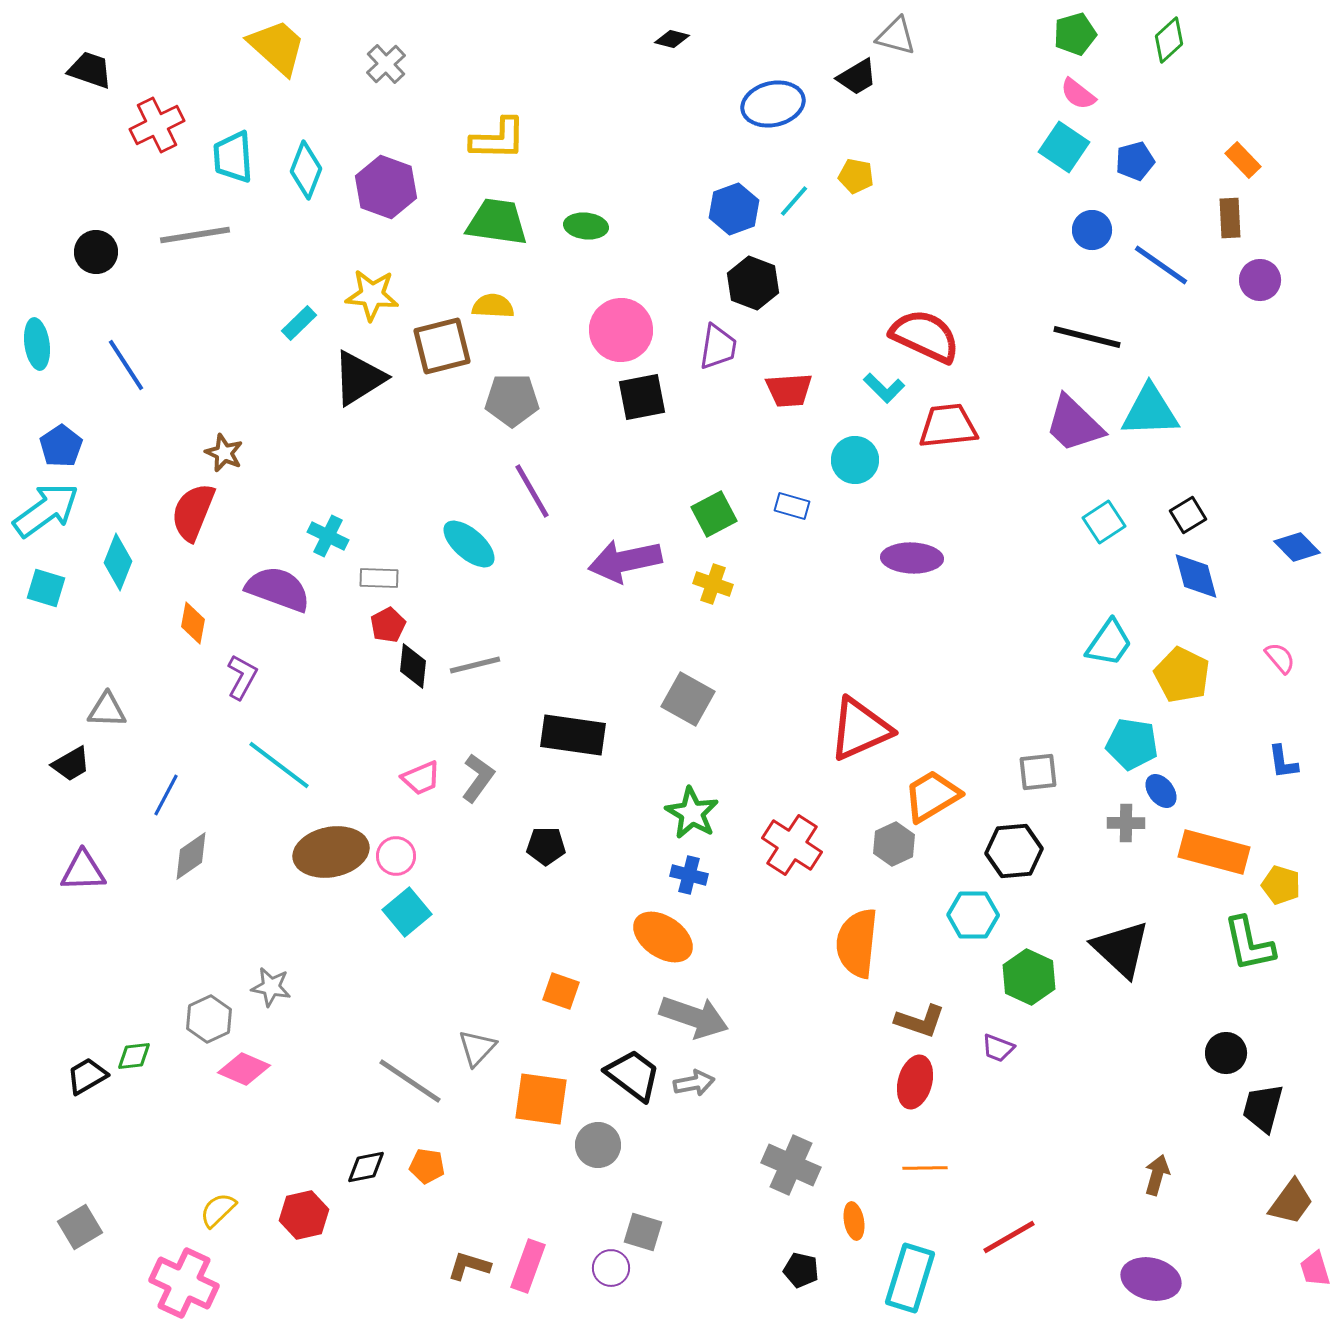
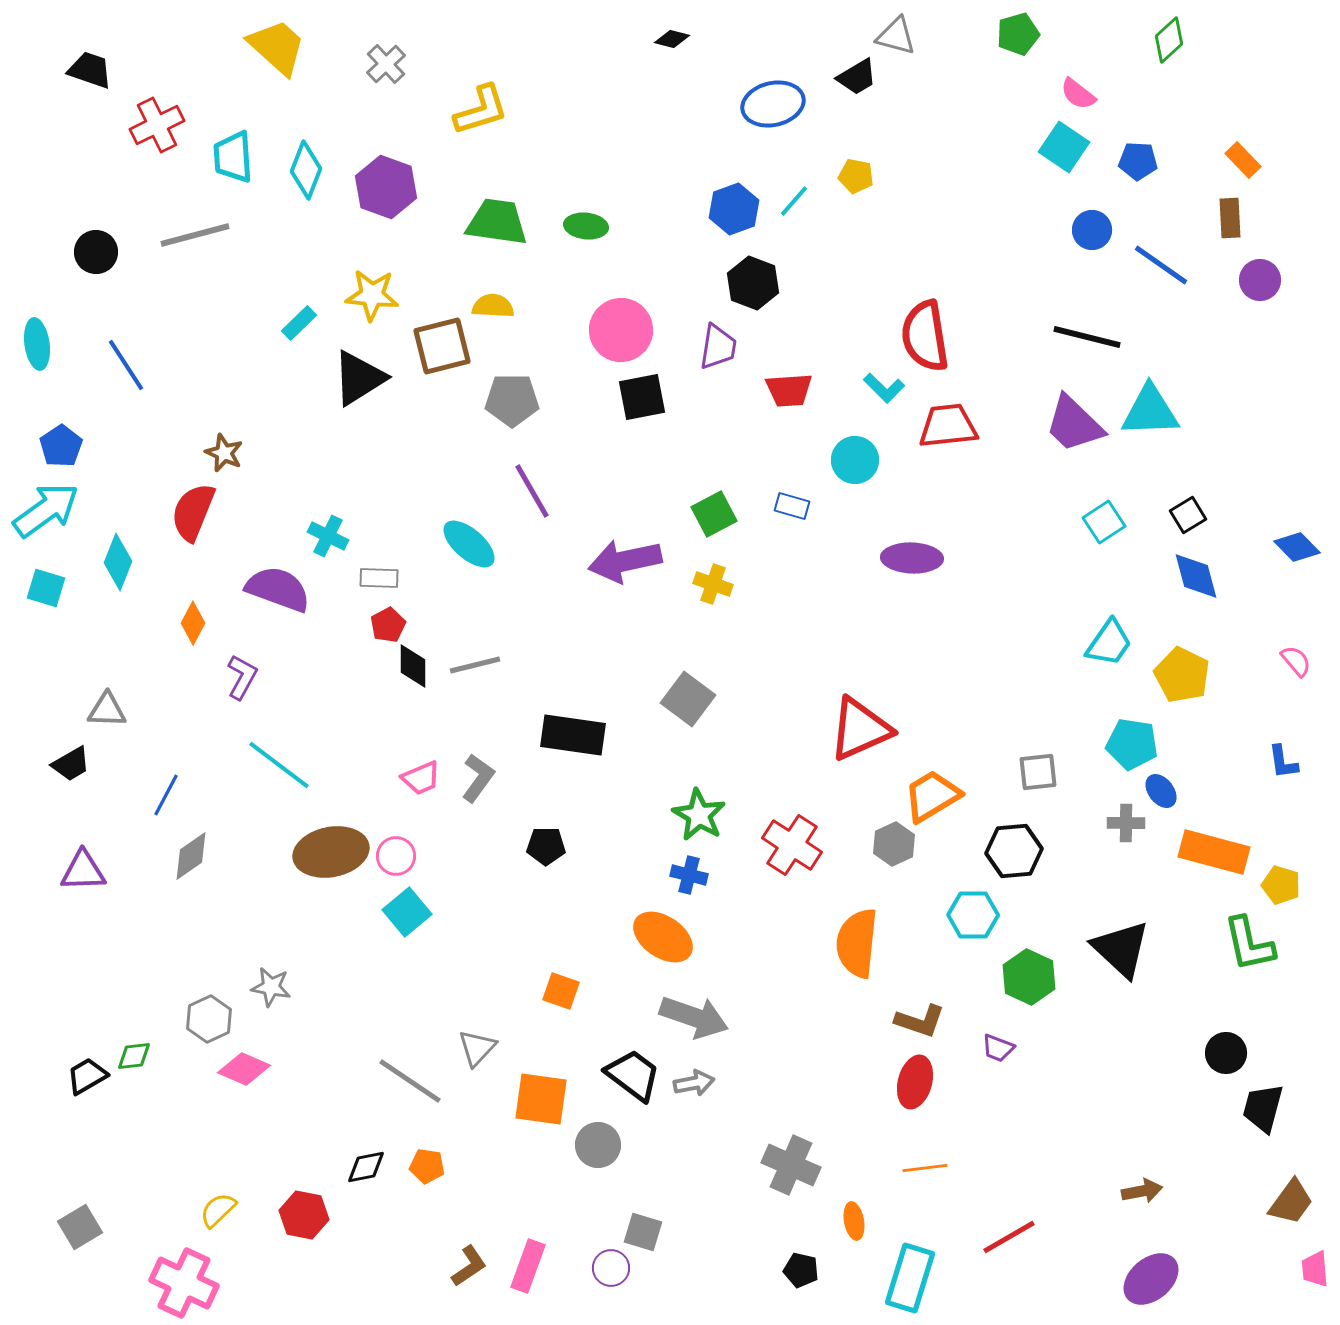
green pentagon at (1075, 34): moved 57 px left
yellow L-shape at (498, 139): moved 17 px left, 29 px up; rotated 18 degrees counterclockwise
blue pentagon at (1135, 161): moved 3 px right; rotated 18 degrees clockwise
gray line at (195, 235): rotated 6 degrees counterclockwise
red semicircle at (925, 336): rotated 124 degrees counterclockwise
orange diamond at (193, 623): rotated 18 degrees clockwise
pink semicircle at (1280, 658): moved 16 px right, 3 px down
black diamond at (413, 666): rotated 6 degrees counterclockwise
gray square at (688, 699): rotated 8 degrees clockwise
green star at (692, 813): moved 7 px right, 2 px down
orange line at (925, 1168): rotated 6 degrees counterclockwise
brown arrow at (1157, 1175): moved 15 px left, 16 px down; rotated 63 degrees clockwise
red hexagon at (304, 1215): rotated 24 degrees clockwise
brown L-shape at (469, 1266): rotated 129 degrees clockwise
pink trapezoid at (1315, 1269): rotated 12 degrees clockwise
purple ellipse at (1151, 1279): rotated 54 degrees counterclockwise
